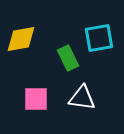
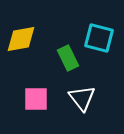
cyan square: rotated 24 degrees clockwise
white triangle: rotated 44 degrees clockwise
